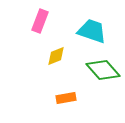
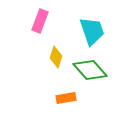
cyan trapezoid: rotated 52 degrees clockwise
yellow diamond: moved 1 px down; rotated 50 degrees counterclockwise
green diamond: moved 13 px left
